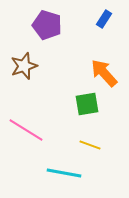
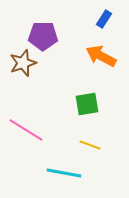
purple pentagon: moved 4 px left, 11 px down; rotated 16 degrees counterclockwise
brown star: moved 1 px left, 3 px up
orange arrow: moved 3 px left, 17 px up; rotated 20 degrees counterclockwise
